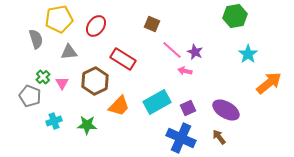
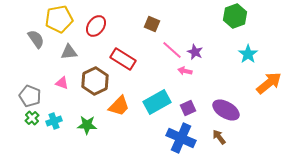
green hexagon: rotated 10 degrees counterclockwise
gray semicircle: rotated 18 degrees counterclockwise
green cross: moved 11 px left, 41 px down
pink triangle: rotated 40 degrees counterclockwise
